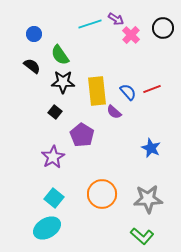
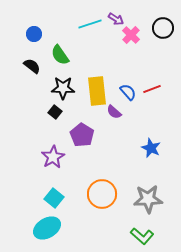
black star: moved 6 px down
